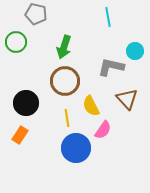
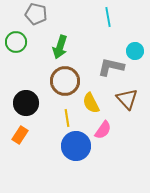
green arrow: moved 4 px left
yellow semicircle: moved 3 px up
blue circle: moved 2 px up
